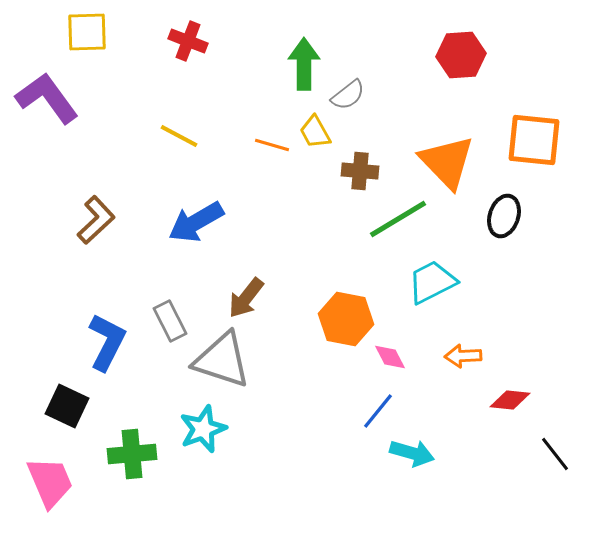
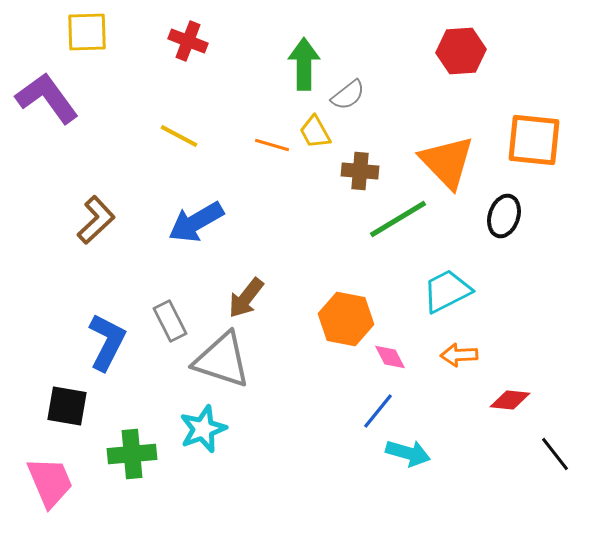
red hexagon: moved 4 px up
cyan trapezoid: moved 15 px right, 9 px down
orange arrow: moved 4 px left, 1 px up
black square: rotated 15 degrees counterclockwise
cyan arrow: moved 4 px left
